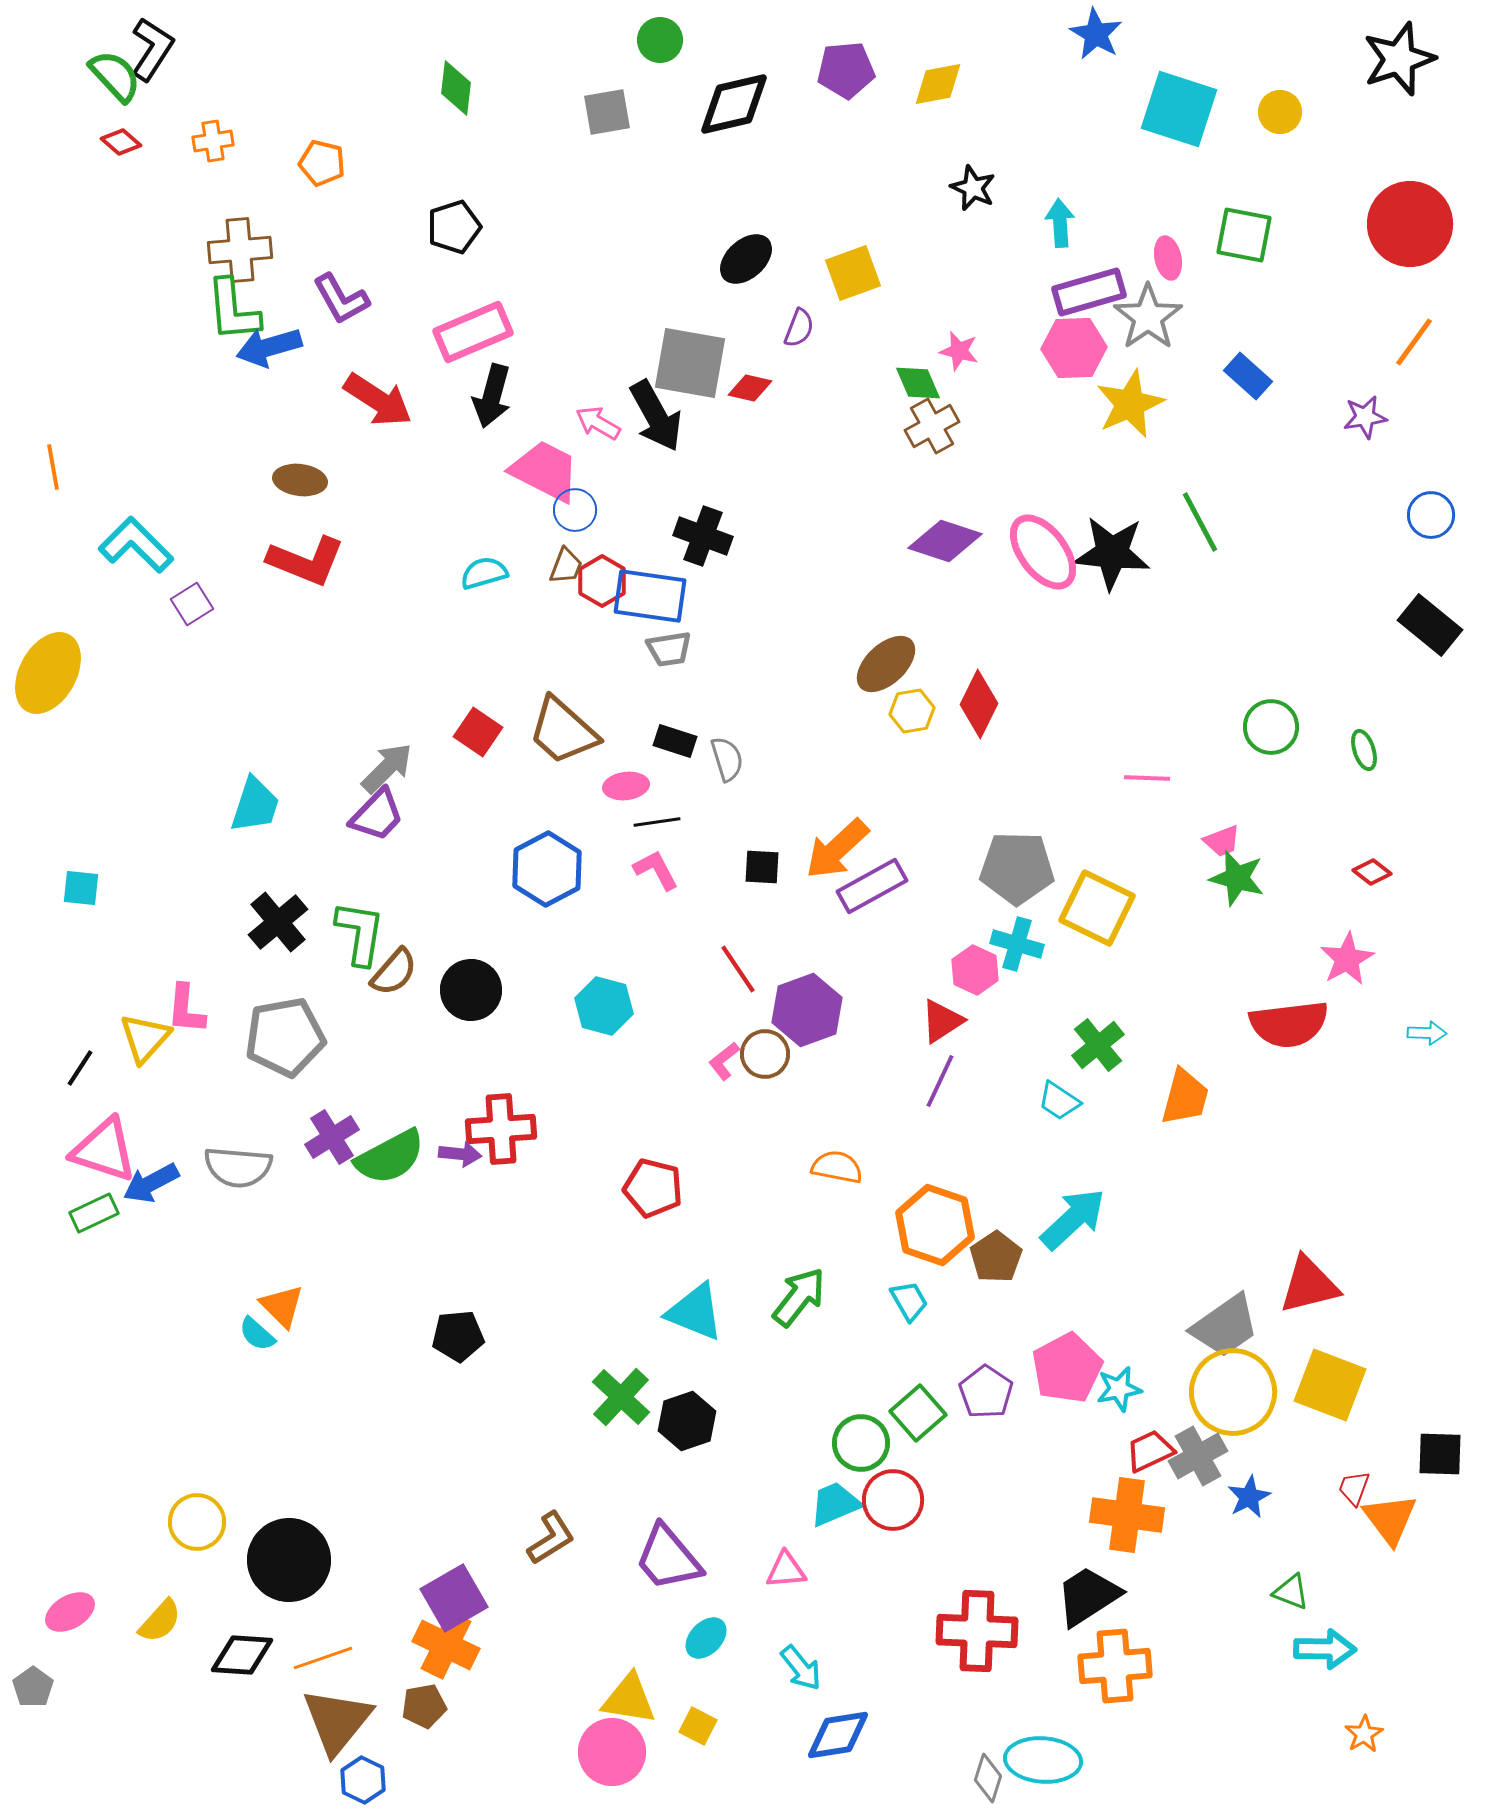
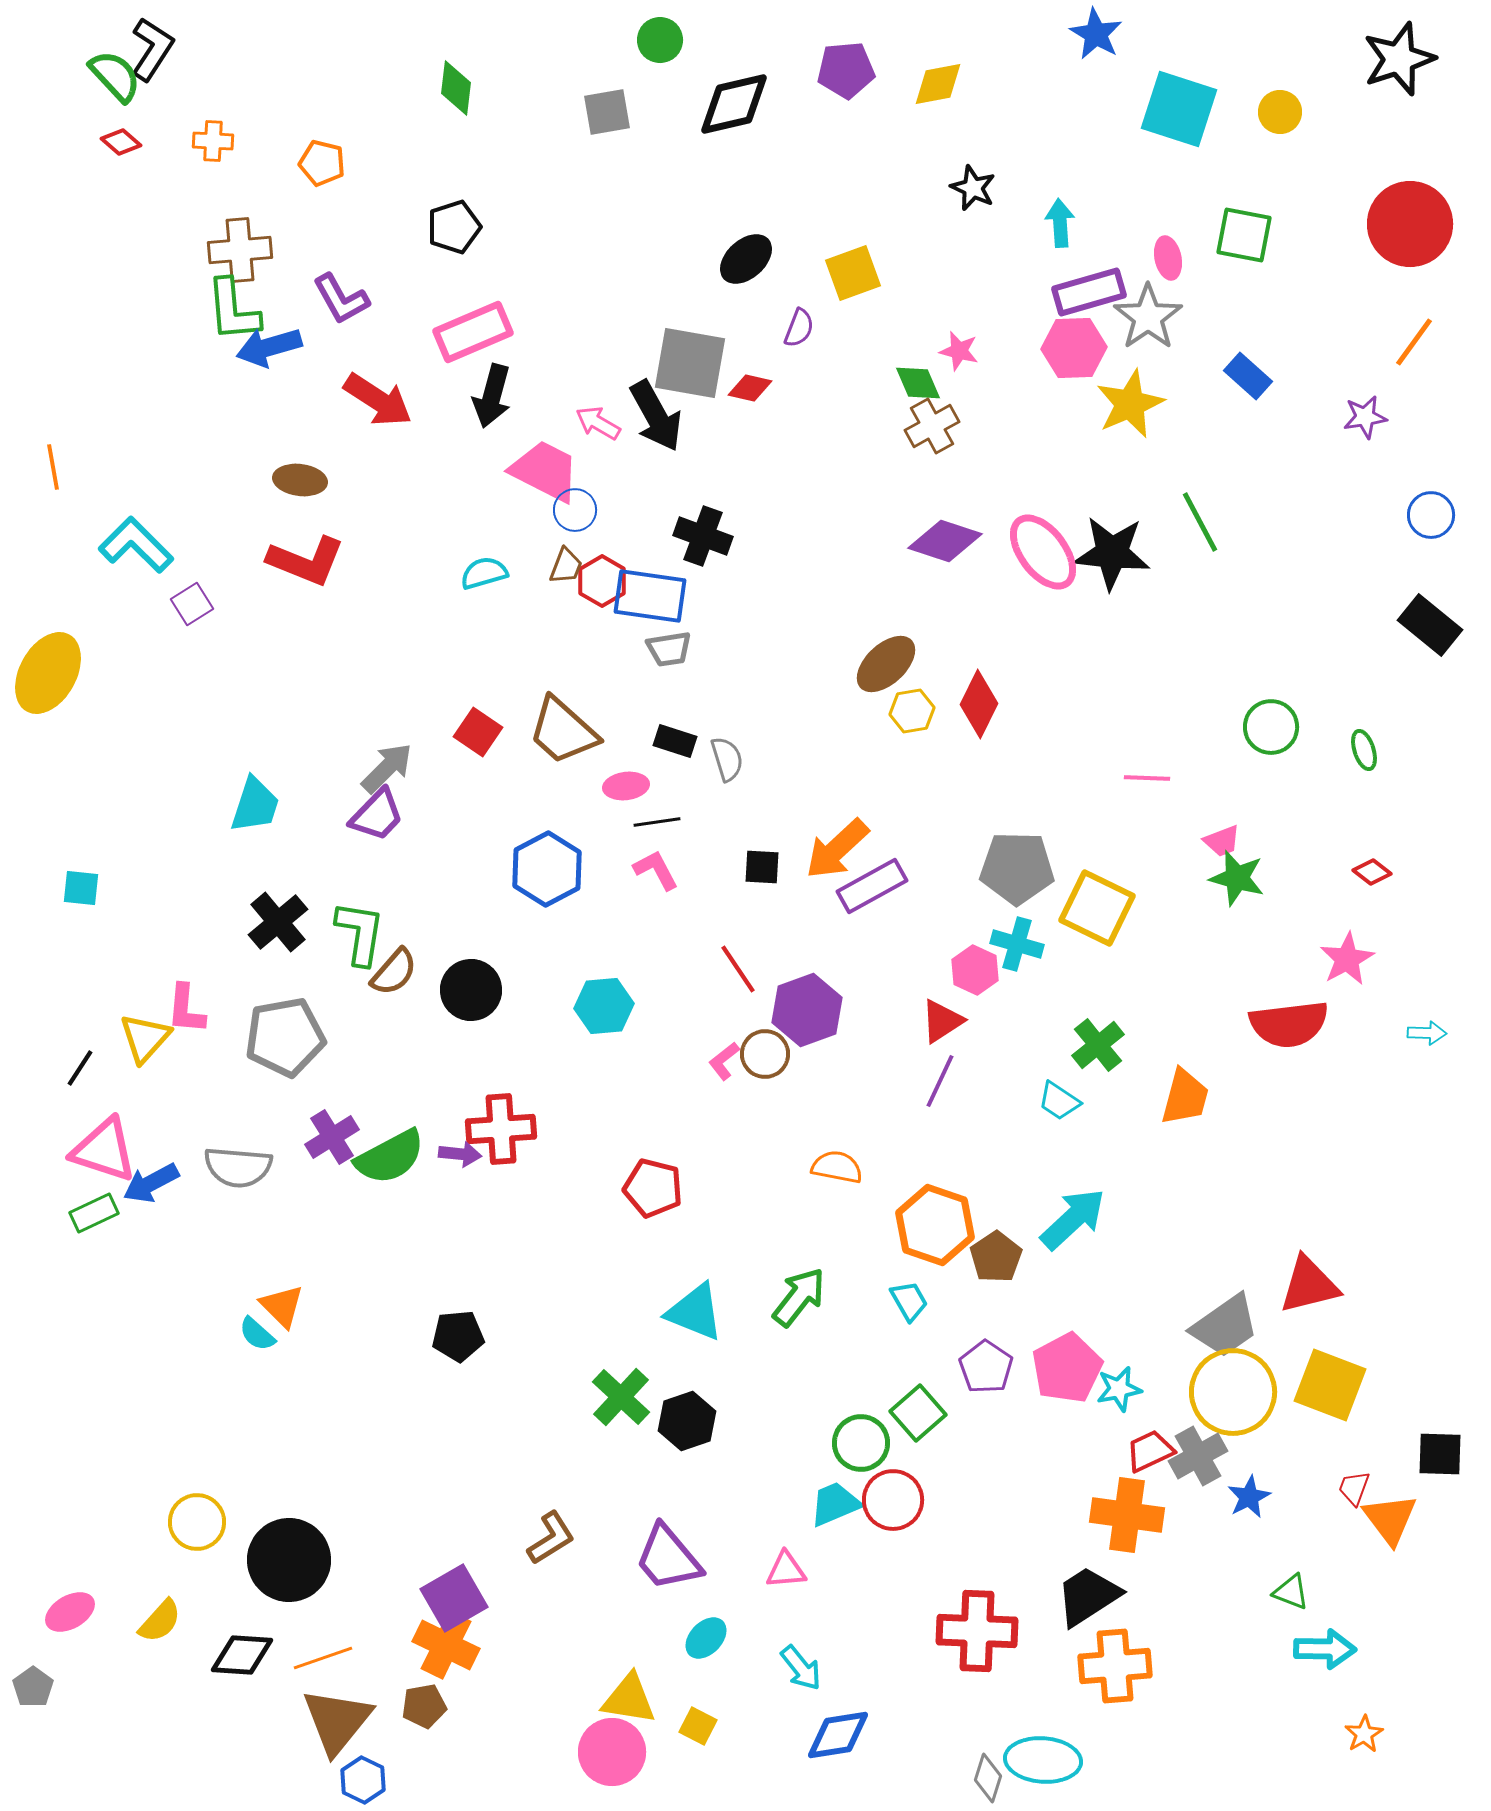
orange cross at (213, 141): rotated 12 degrees clockwise
cyan hexagon at (604, 1006): rotated 20 degrees counterclockwise
purple pentagon at (986, 1392): moved 25 px up
